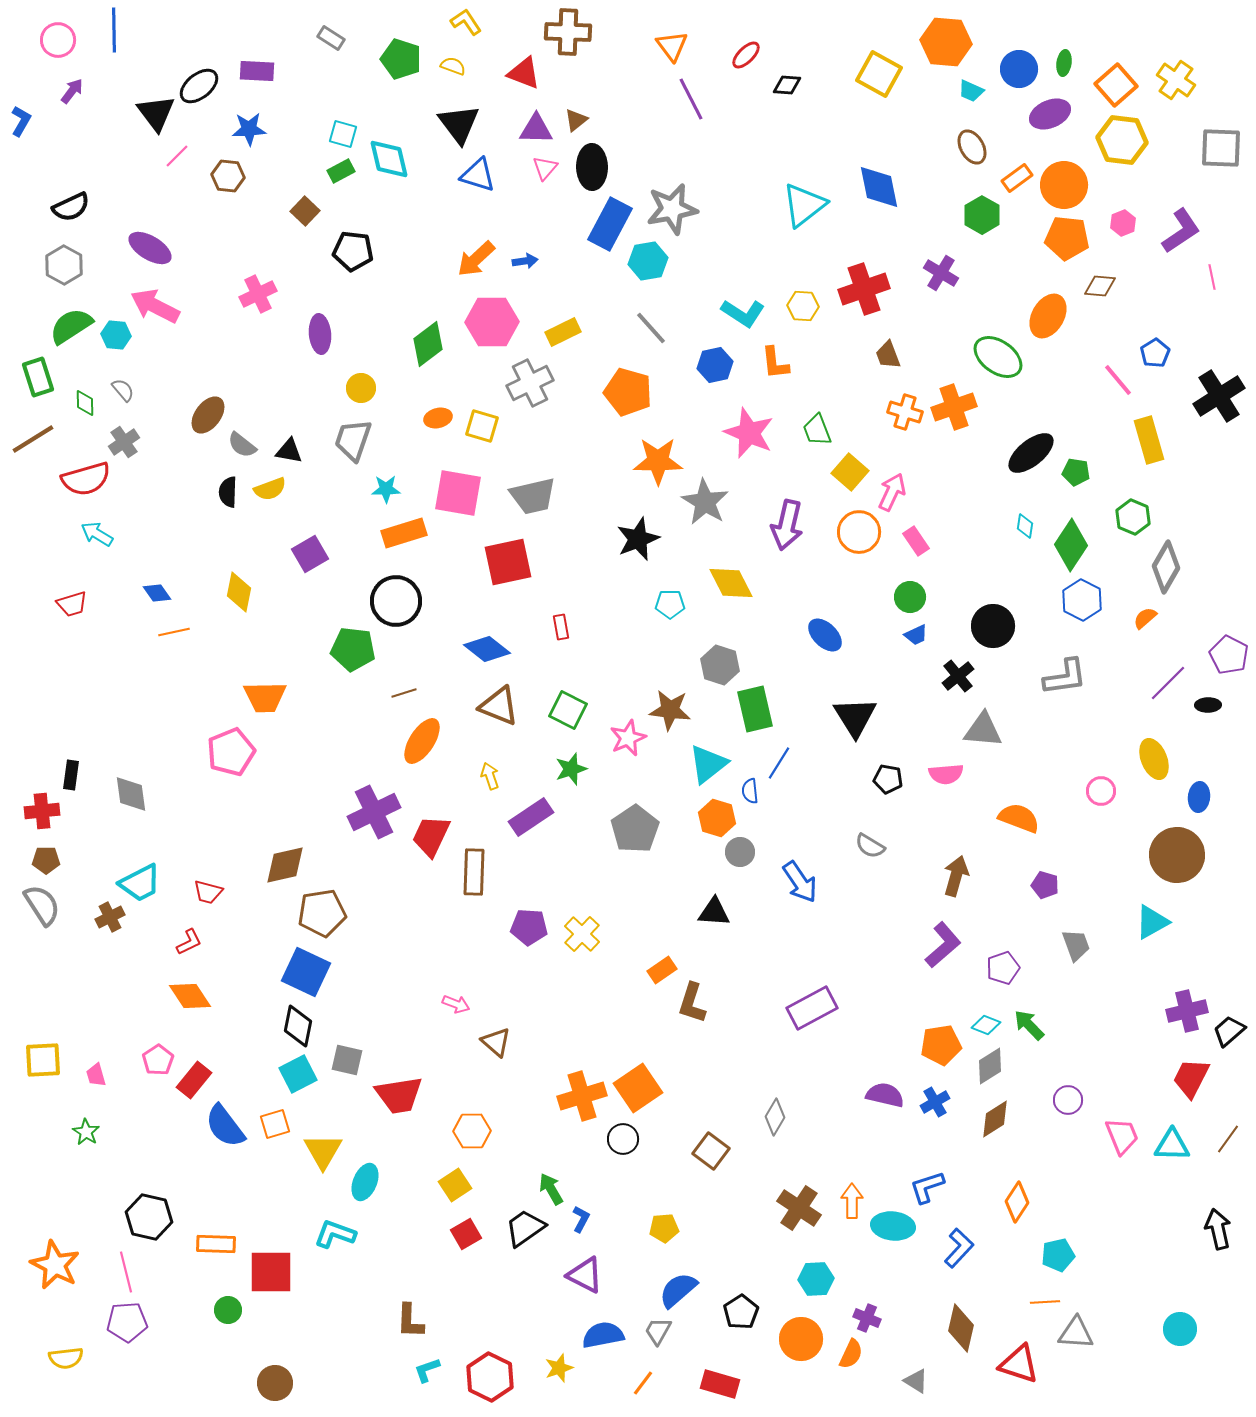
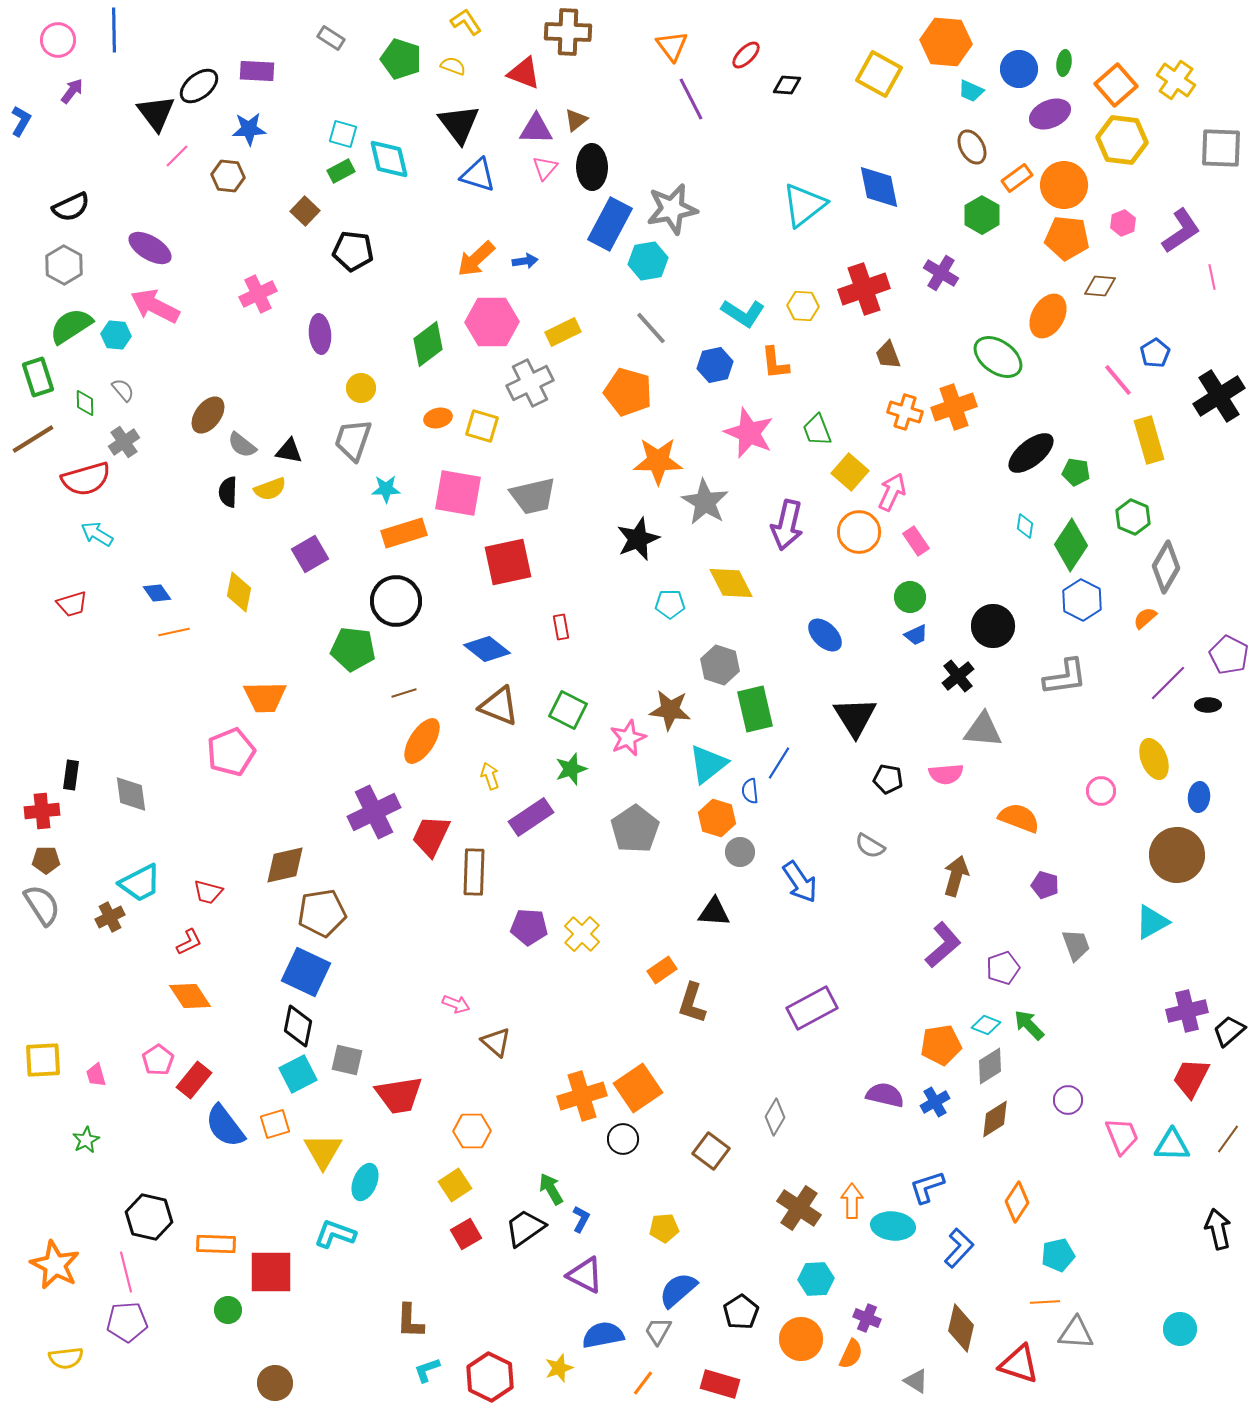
green star at (86, 1132): moved 8 px down; rotated 12 degrees clockwise
